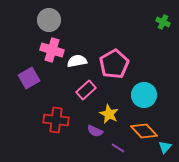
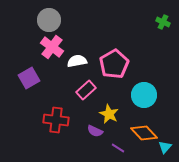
pink cross: moved 3 px up; rotated 20 degrees clockwise
orange diamond: moved 2 px down
